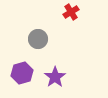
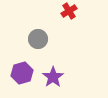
red cross: moved 2 px left, 1 px up
purple star: moved 2 px left
